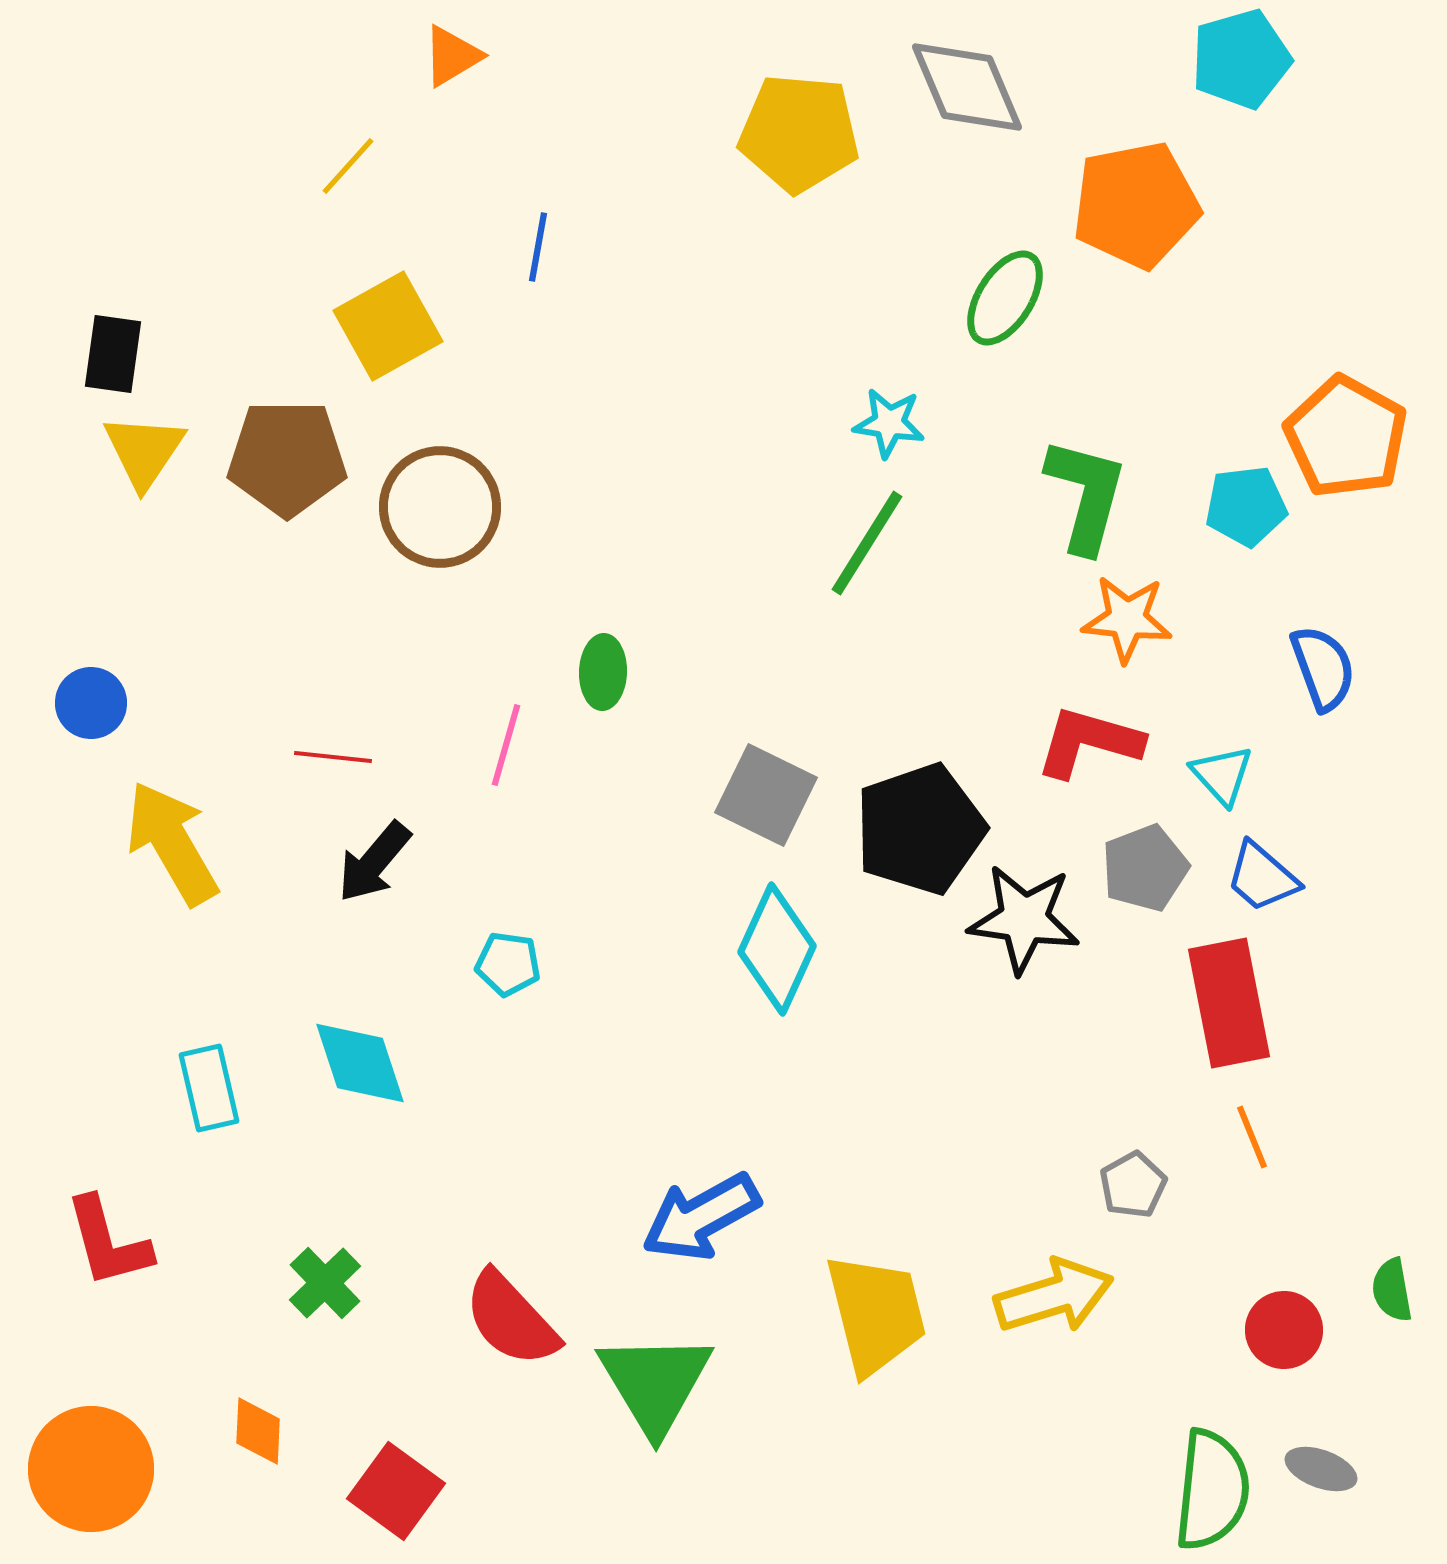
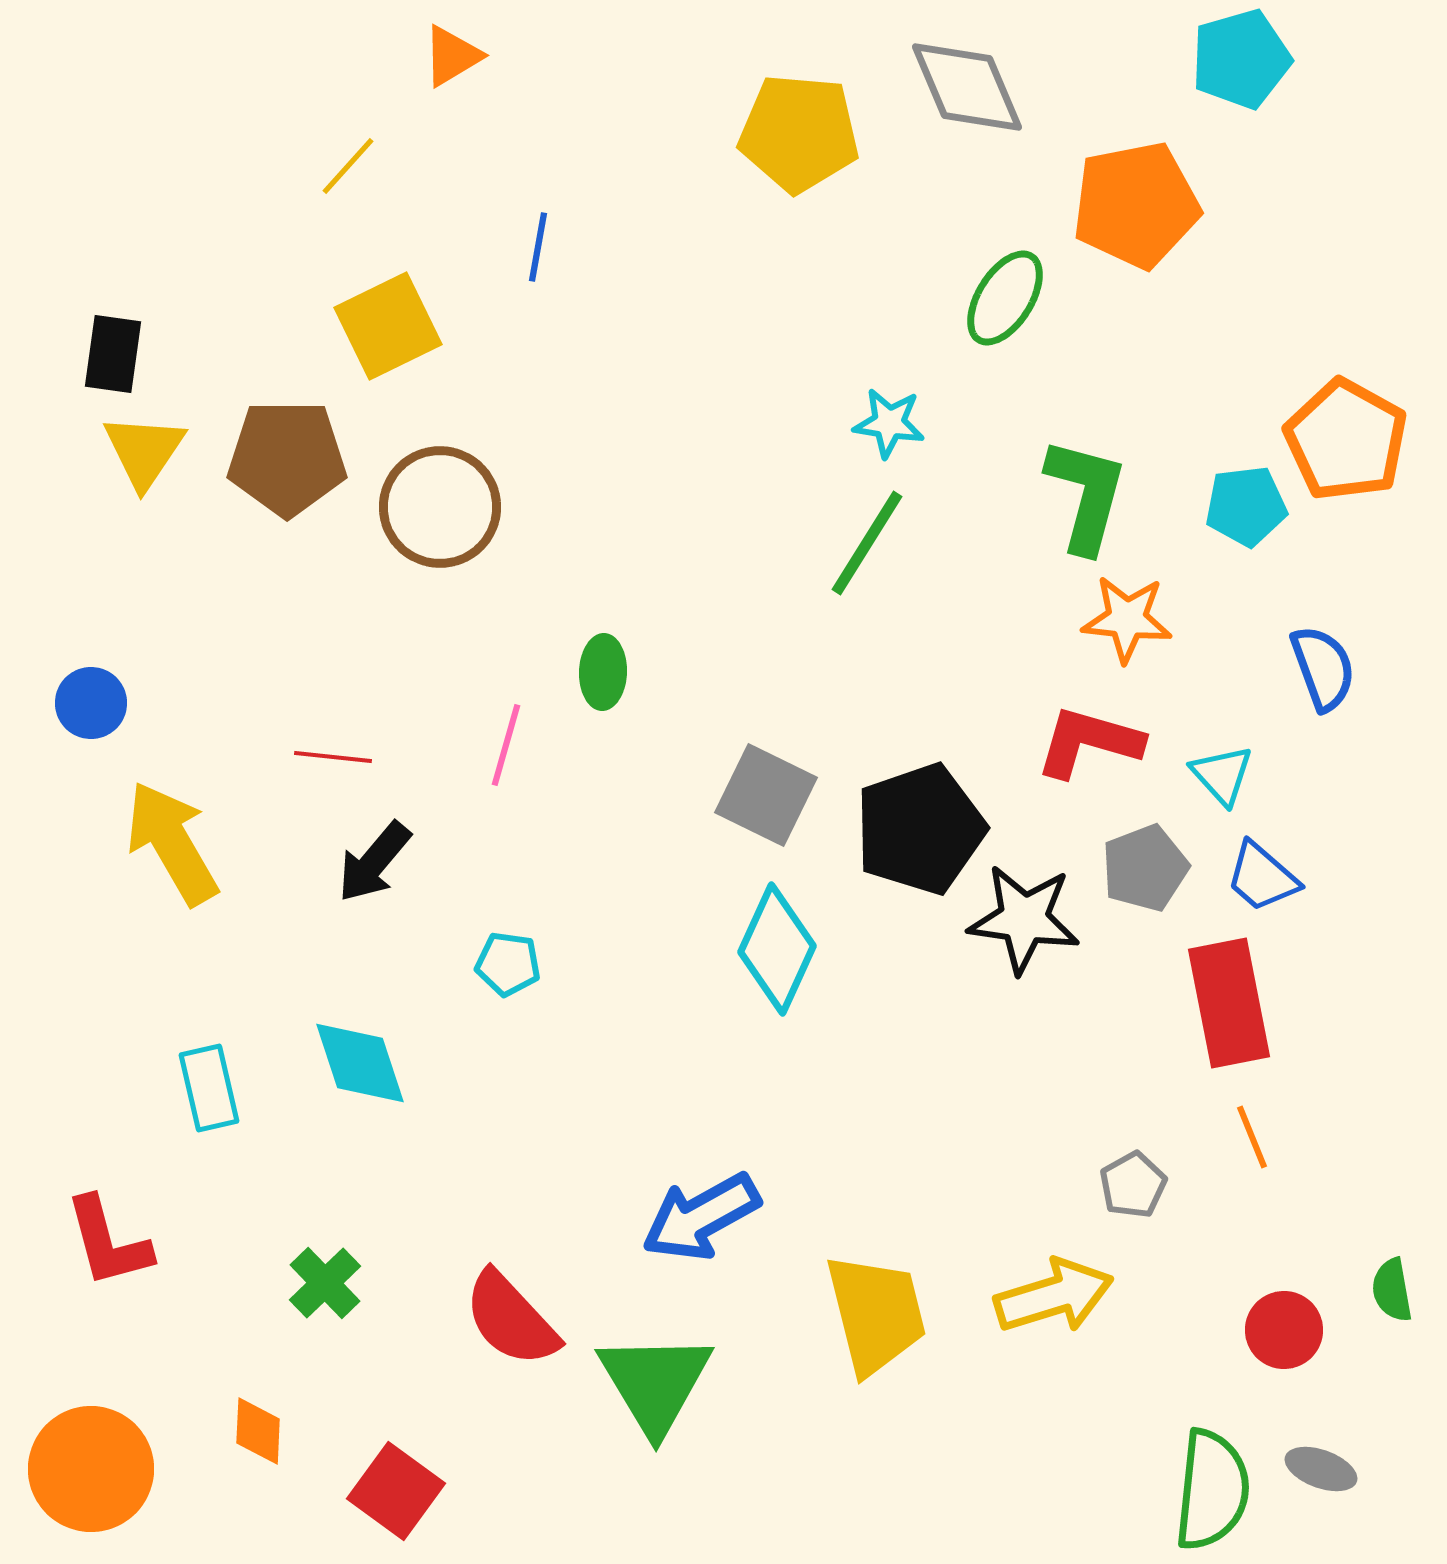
yellow square at (388, 326): rotated 3 degrees clockwise
orange pentagon at (1346, 437): moved 3 px down
